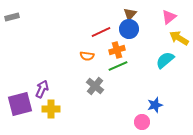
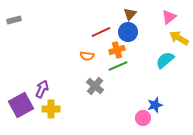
gray rectangle: moved 2 px right, 3 px down
blue circle: moved 1 px left, 3 px down
purple square: moved 1 px right, 1 px down; rotated 15 degrees counterclockwise
pink circle: moved 1 px right, 4 px up
